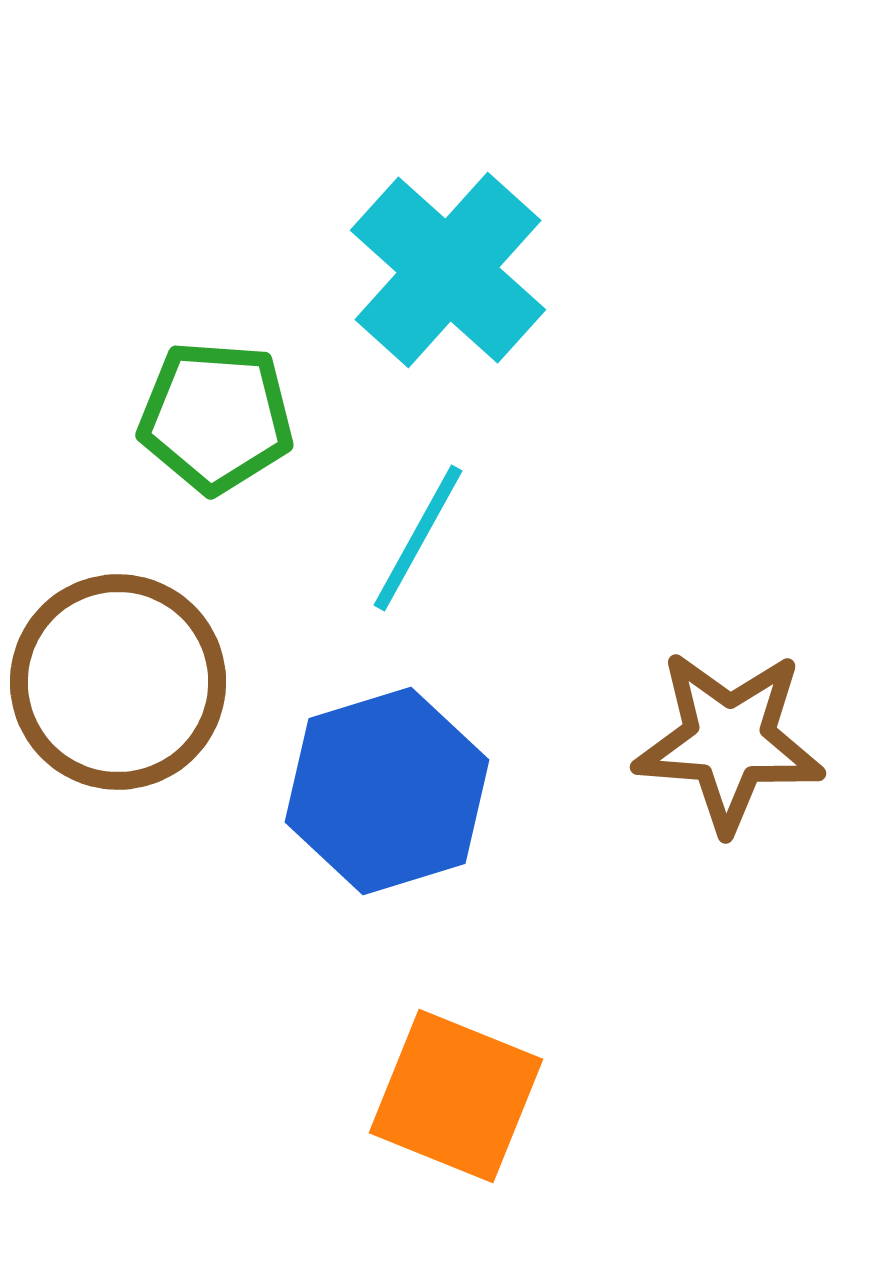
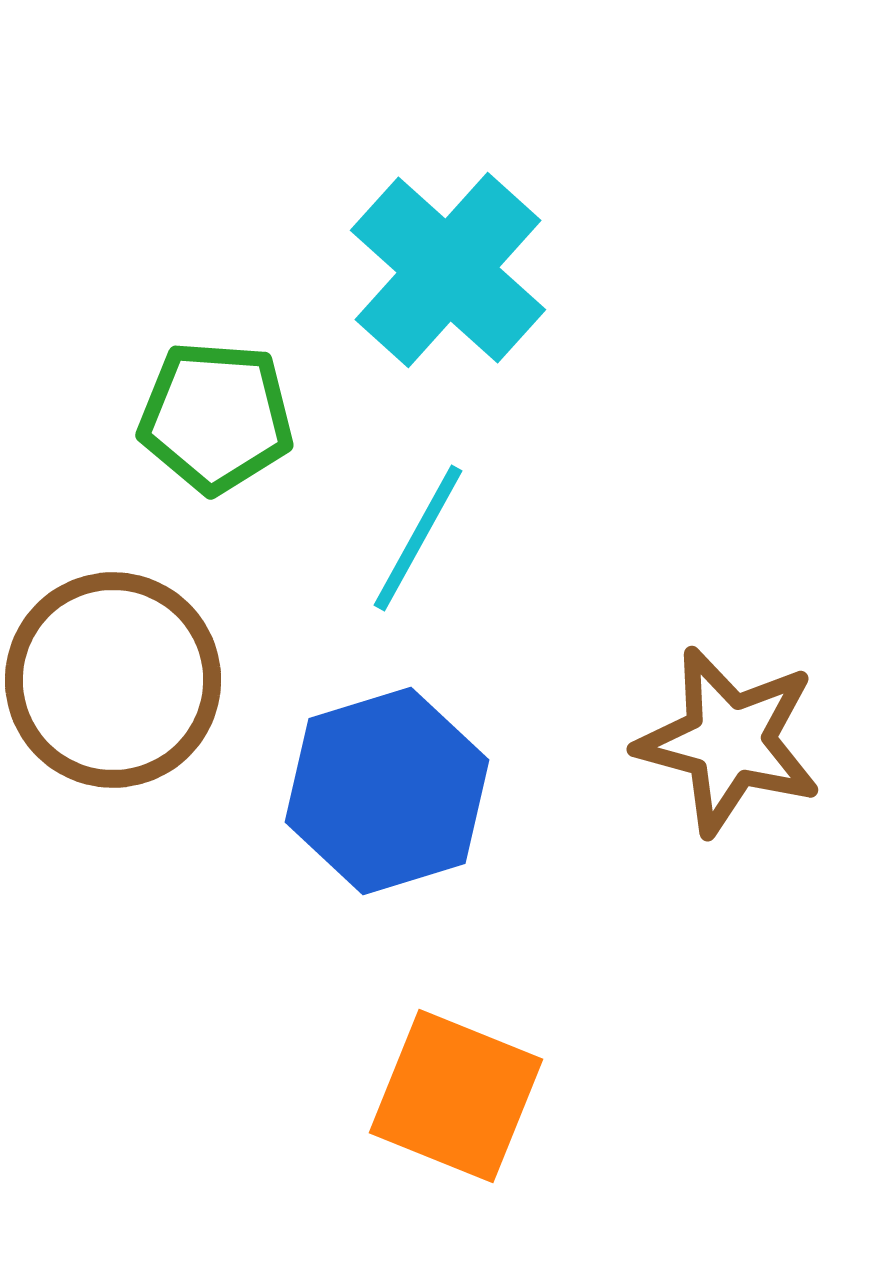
brown circle: moved 5 px left, 2 px up
brown star: rotated 11 degrees clockwise
